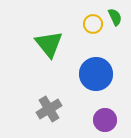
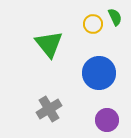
blue circle: moved 3 px right, 1 px up
purple circle: moved 2 px right
